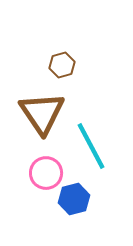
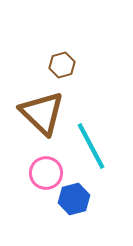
brown triangle: rotated 12 degrees counterclockwise
